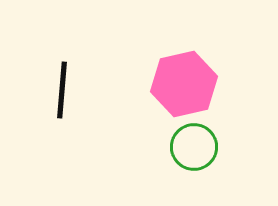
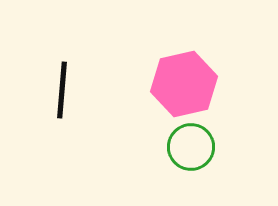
green circle: moved 3 px left
